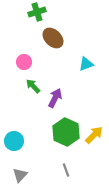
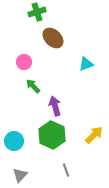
purple arrow: moved 8 px down; rotated 42 degrees counterclockwise
green hexagon: moved 14 px left, 3 px down
